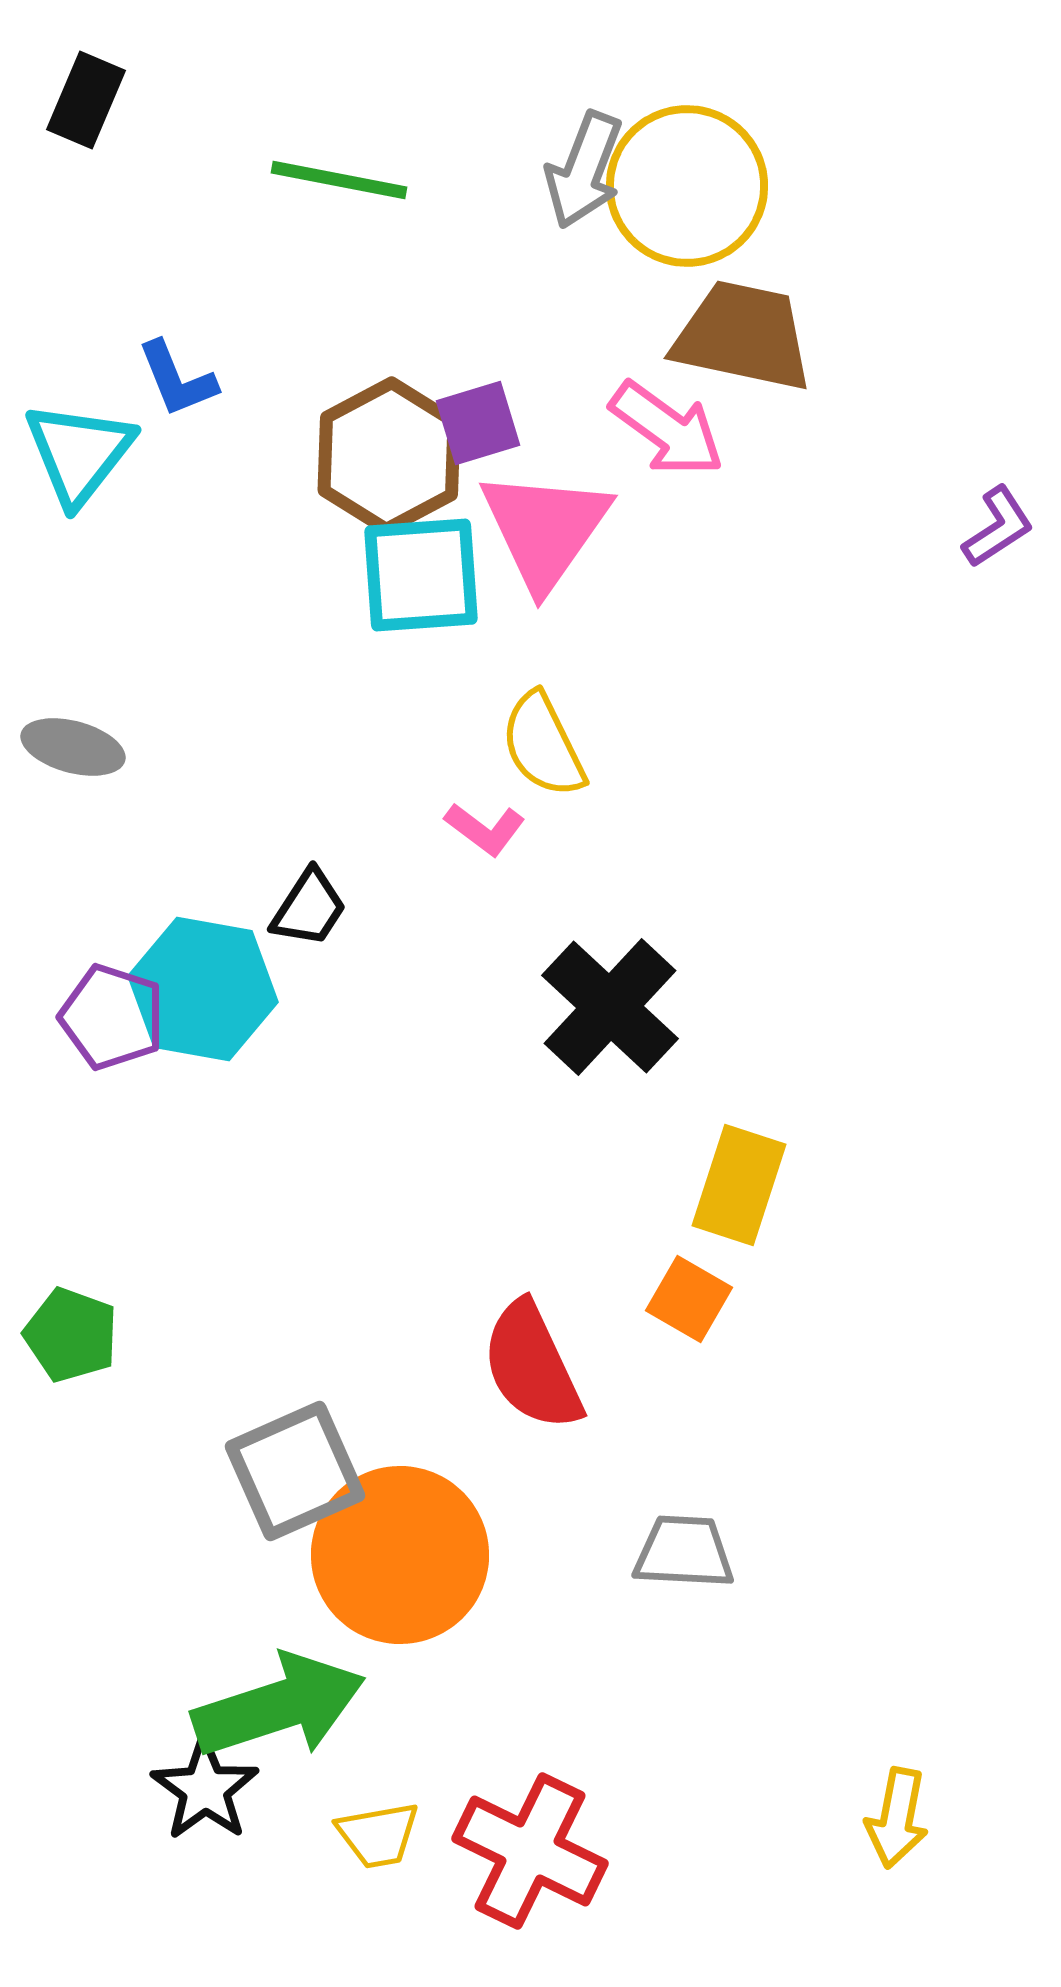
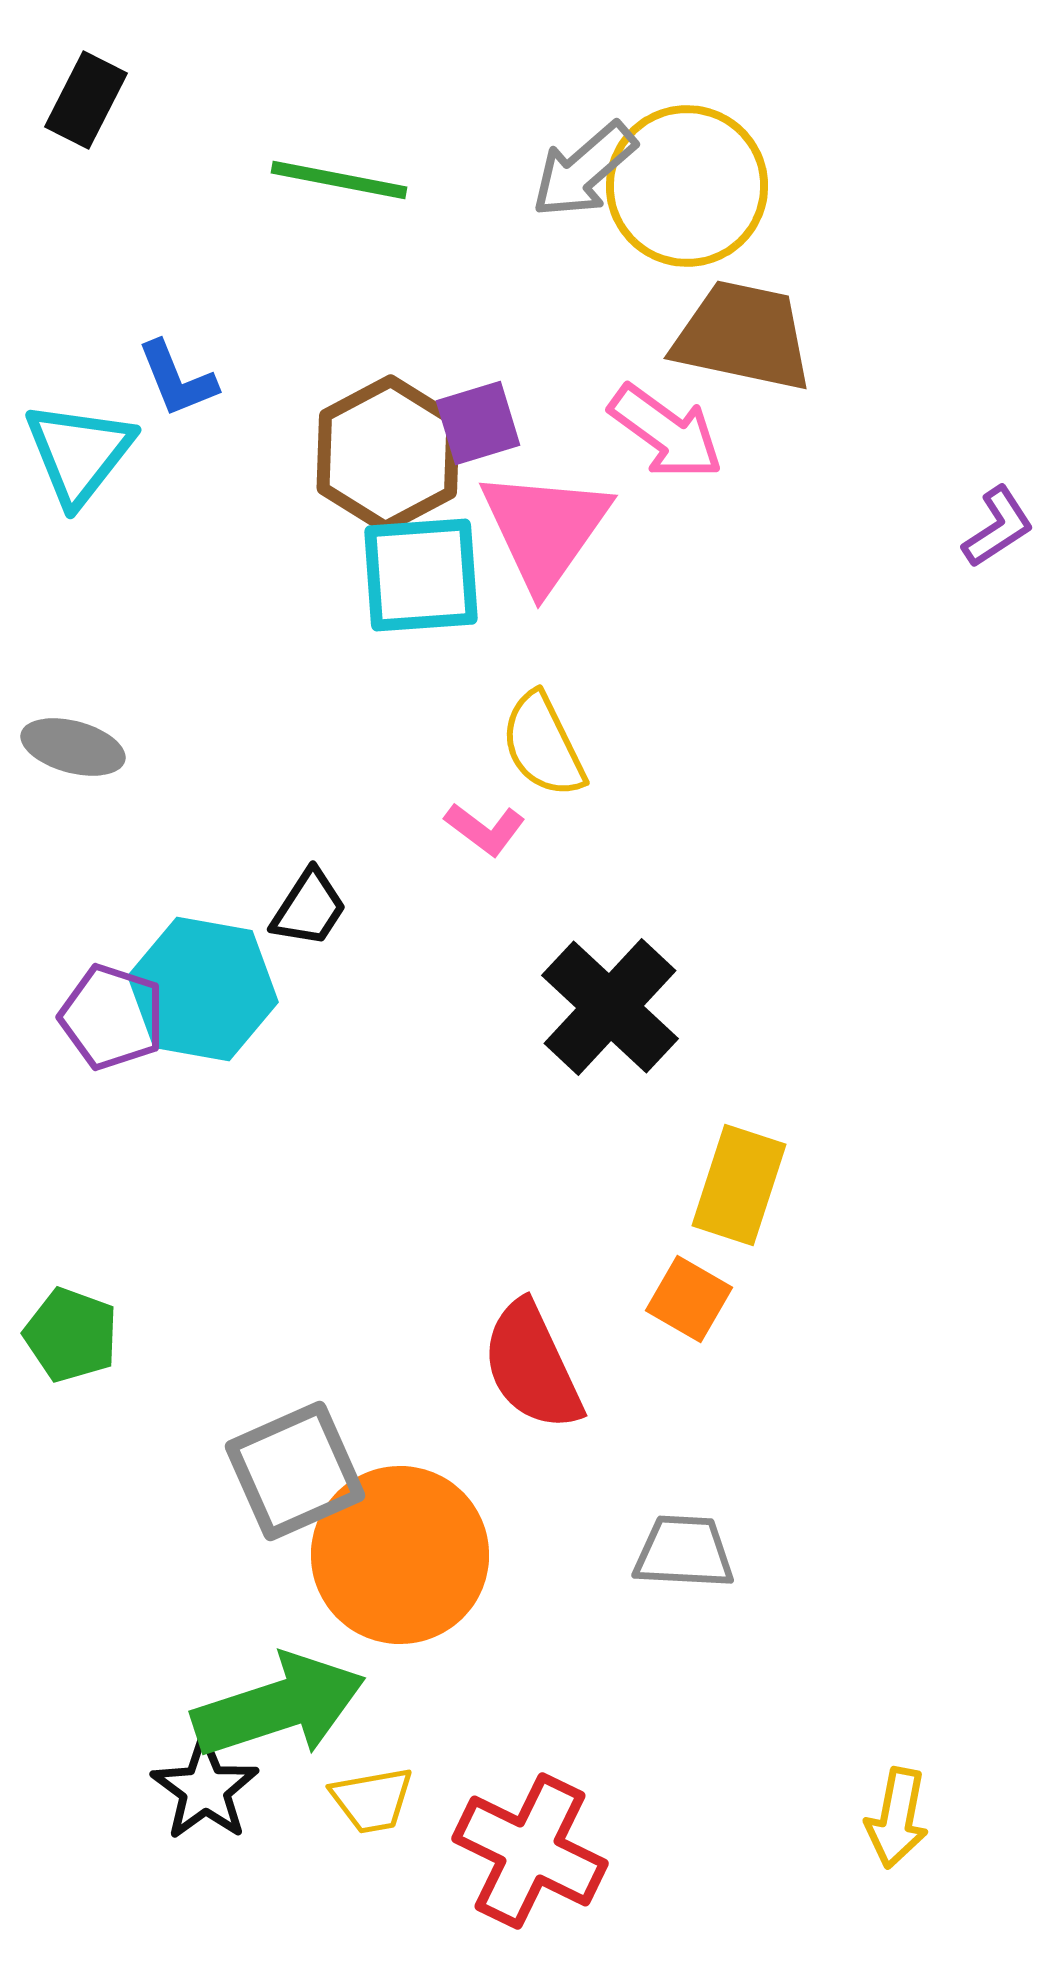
black rectangle: rotated 4 degrees clockwise
gray arrow: rotated 28 degrees clockwise
pink arrow: moved 1 px left, 3 px down
brown hexagon: moved 1 px left, 2 px up
yellow trapezoid: moved 6 px left, 35 px up
